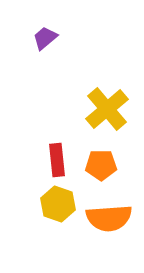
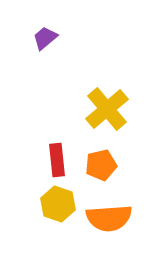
orange pentagon: rotated 12 degrees counterclockwise
